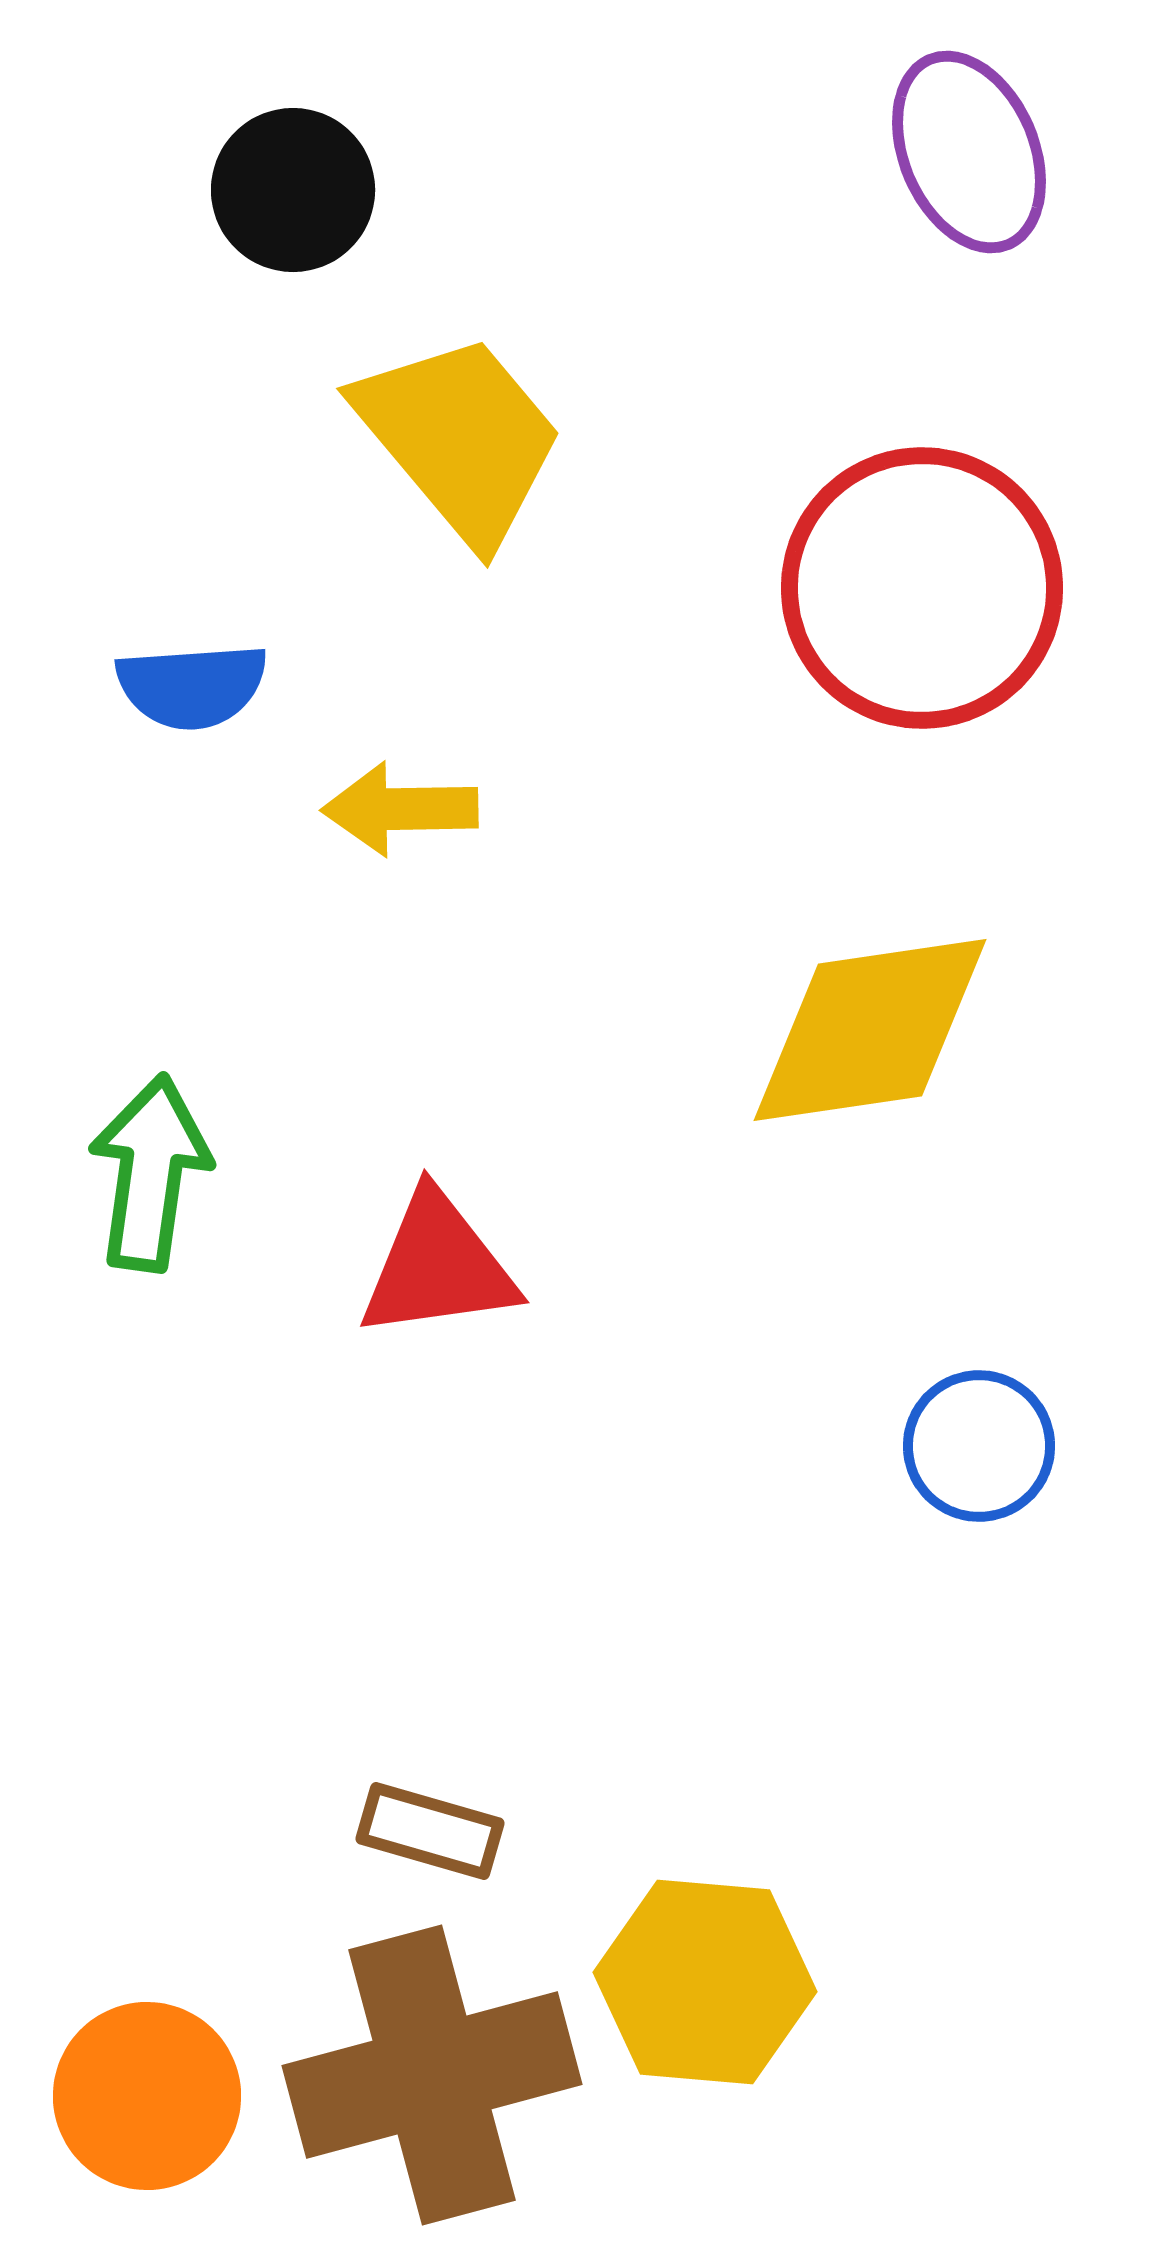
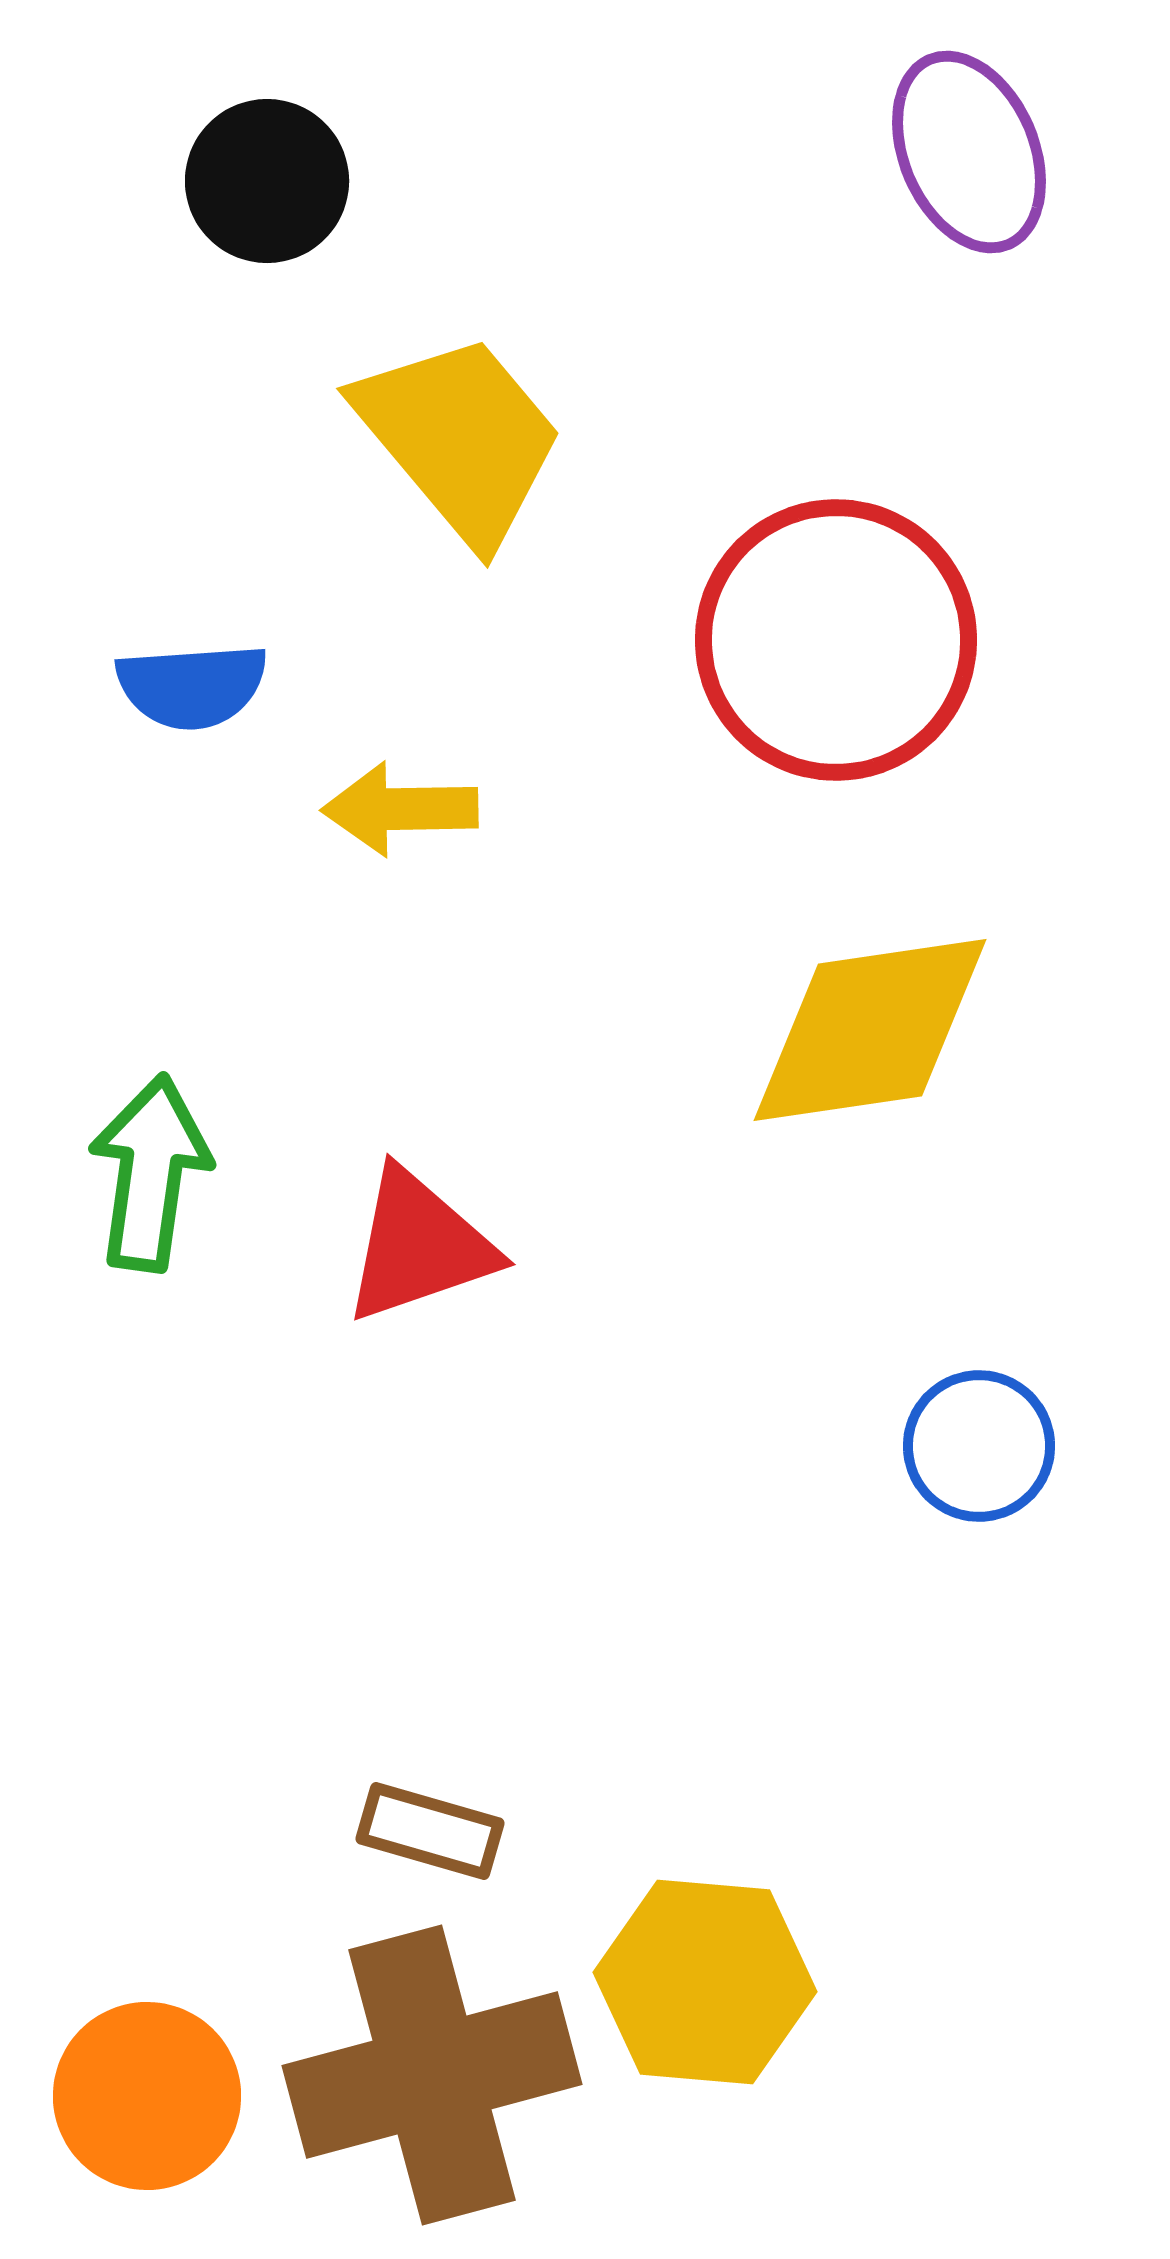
black circle: moved 26 px left, 9 px up
red circle: moved 86 px left, 52 px down
red triangle: moved 19 px left, 20 px up; rotated 11 degrees counterclockwise
